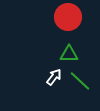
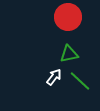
green triangle: rotated 12 degrees counterclockwise
